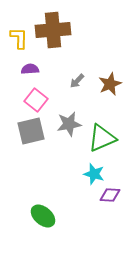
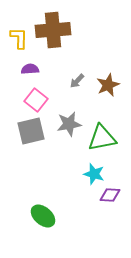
brown star: moved 2 px left, 1 px down
green triangle: rotated 12 degrees clockwise
